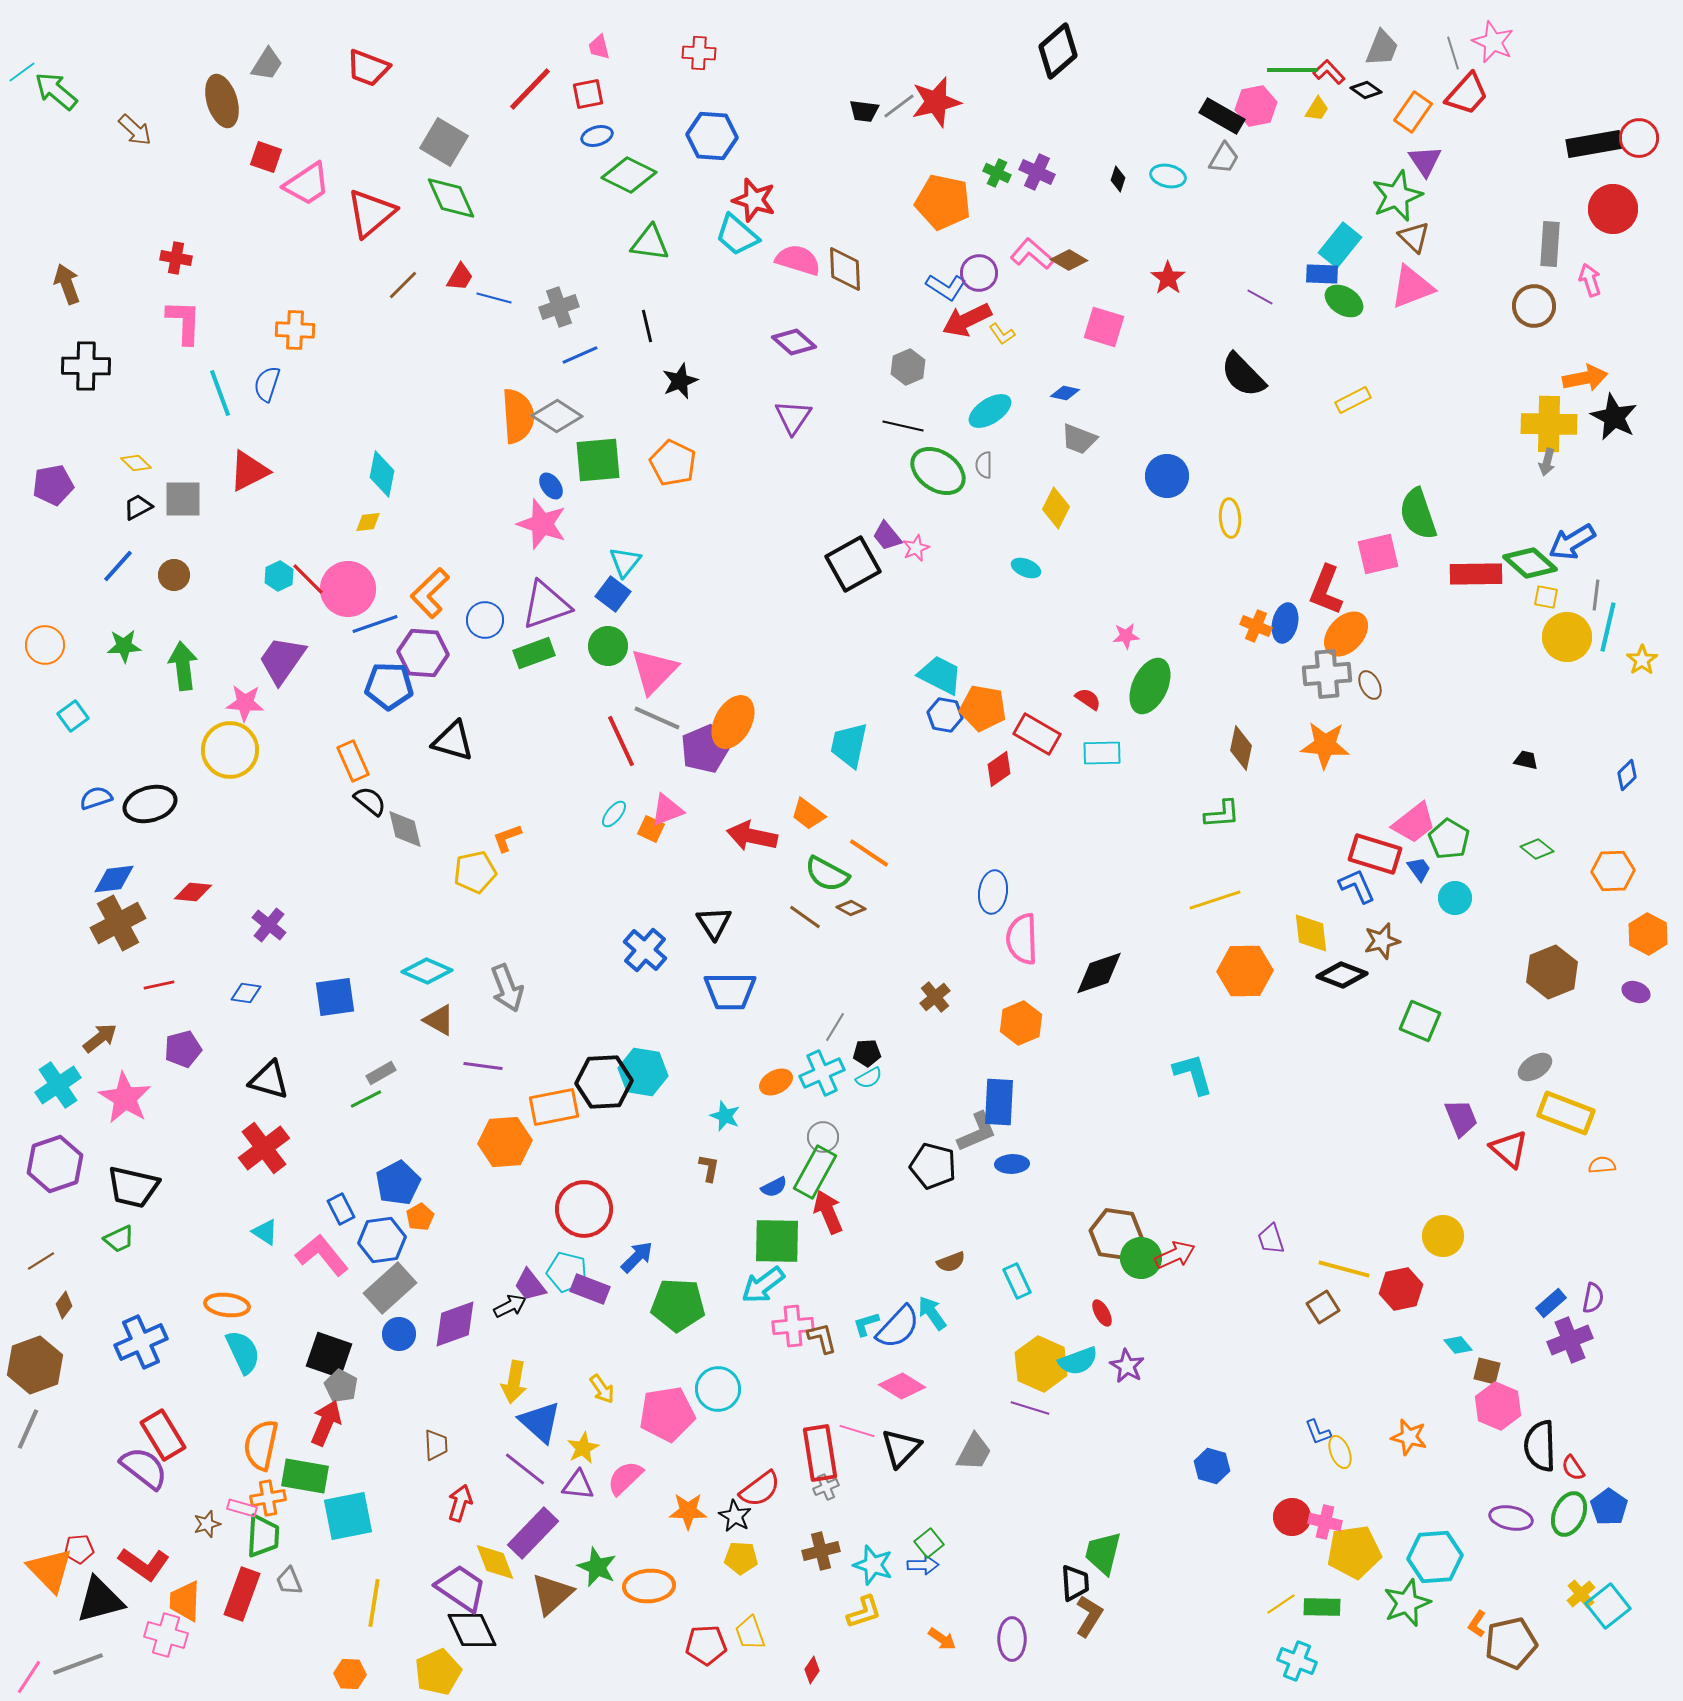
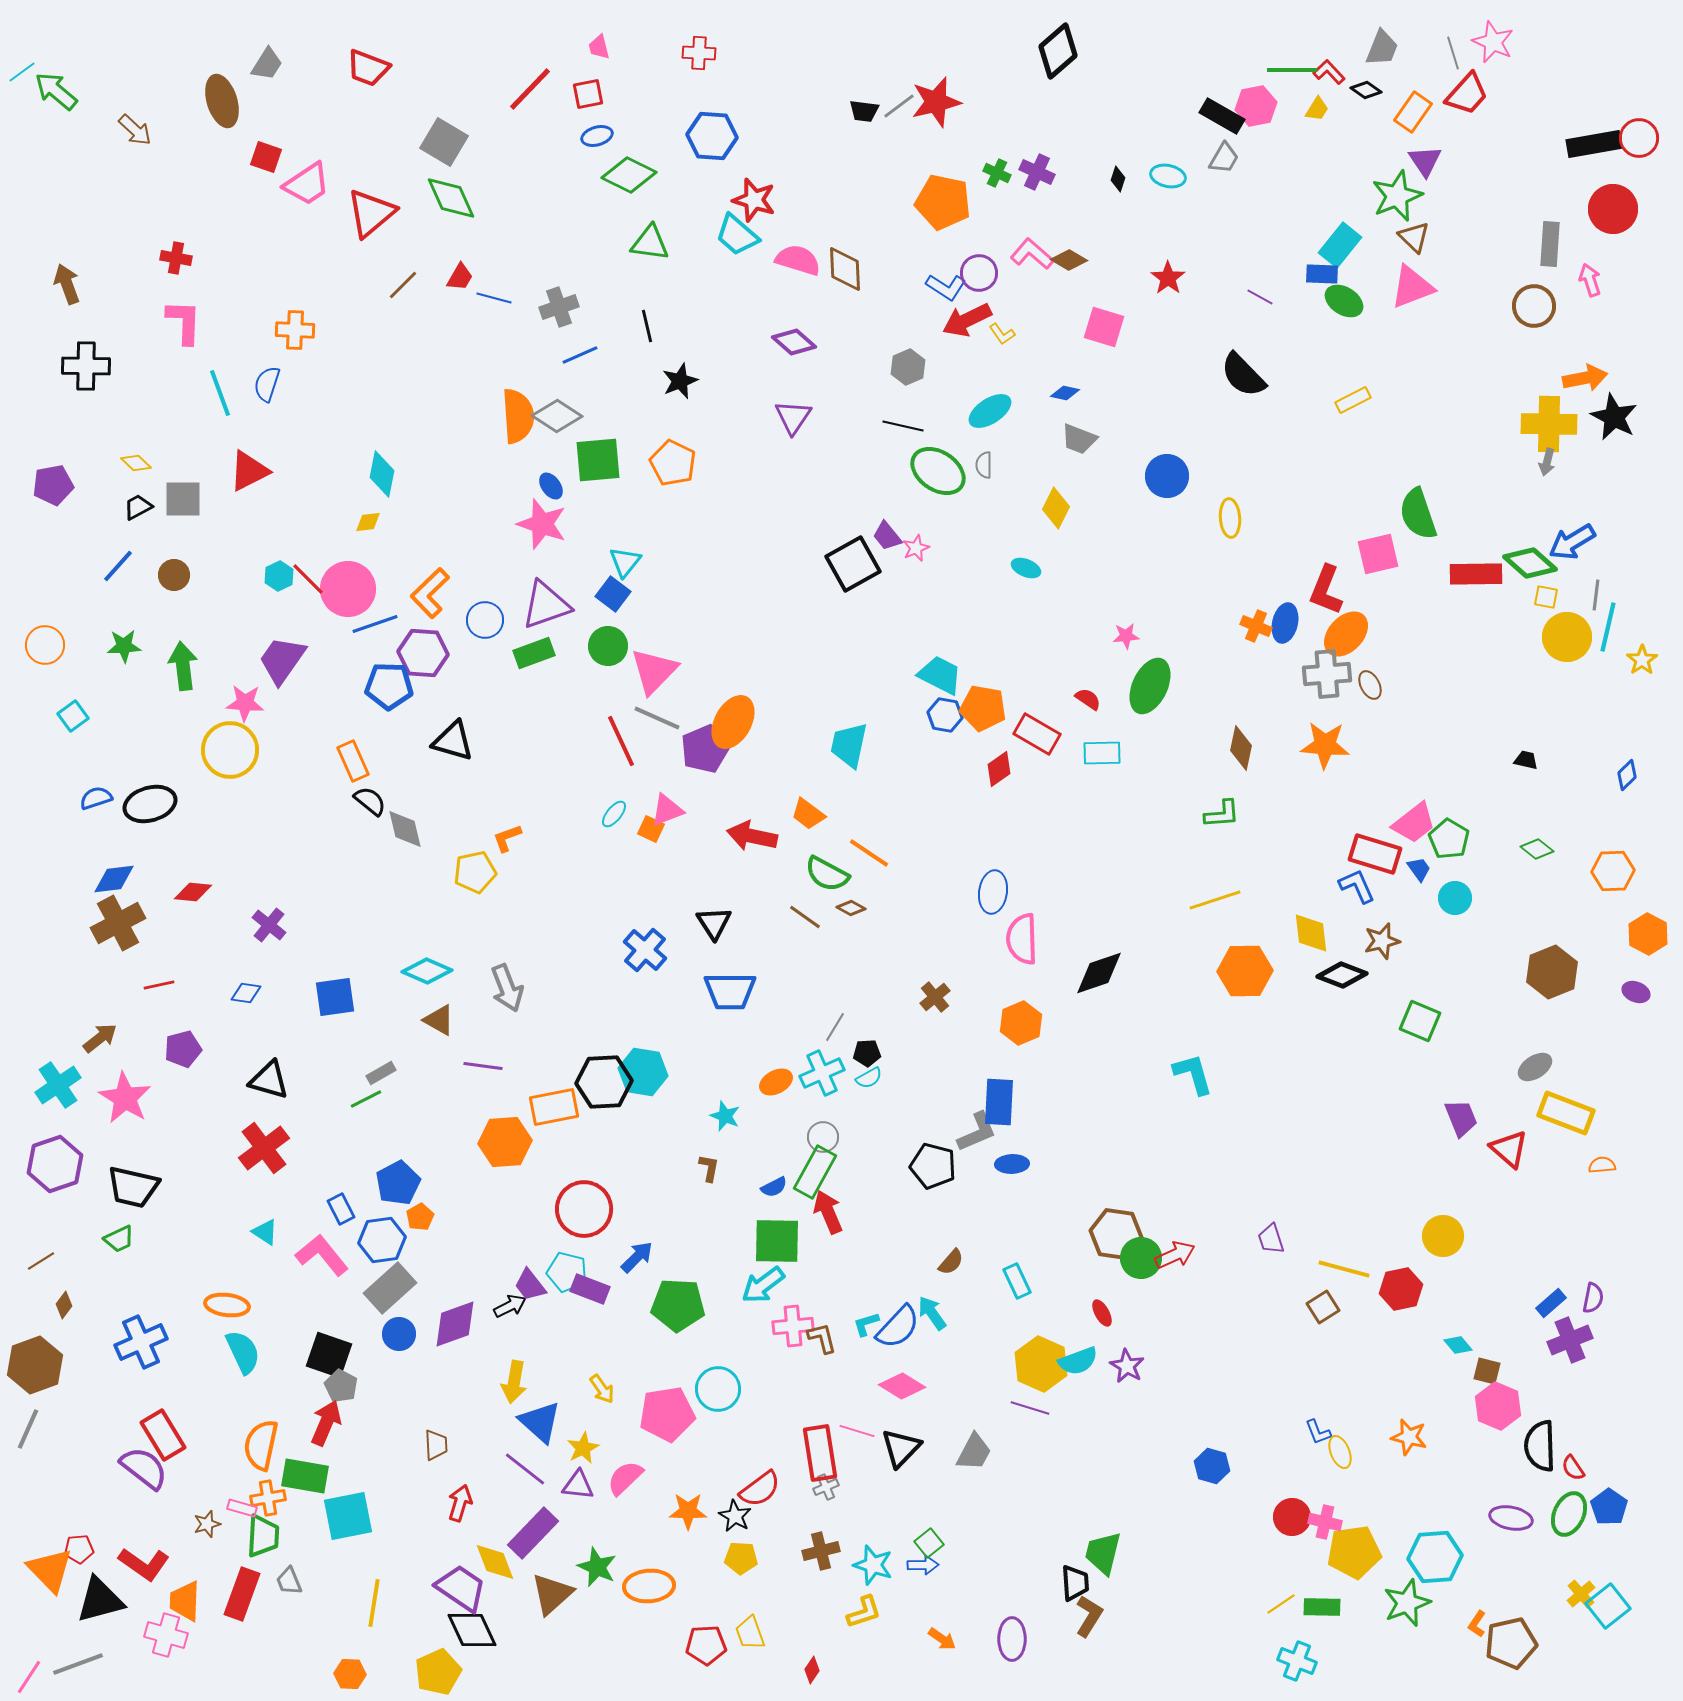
brown semicircle at (951, 1262): rotated 28 degrees counterclockwise
